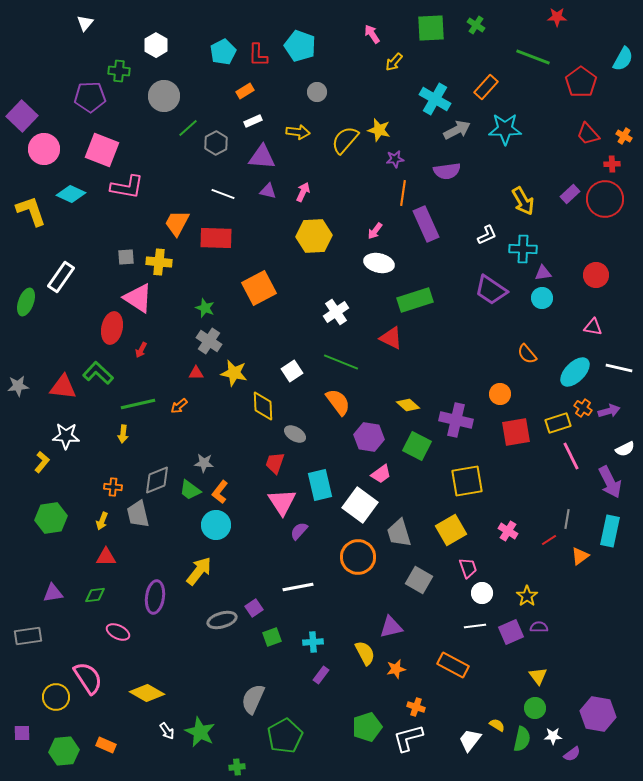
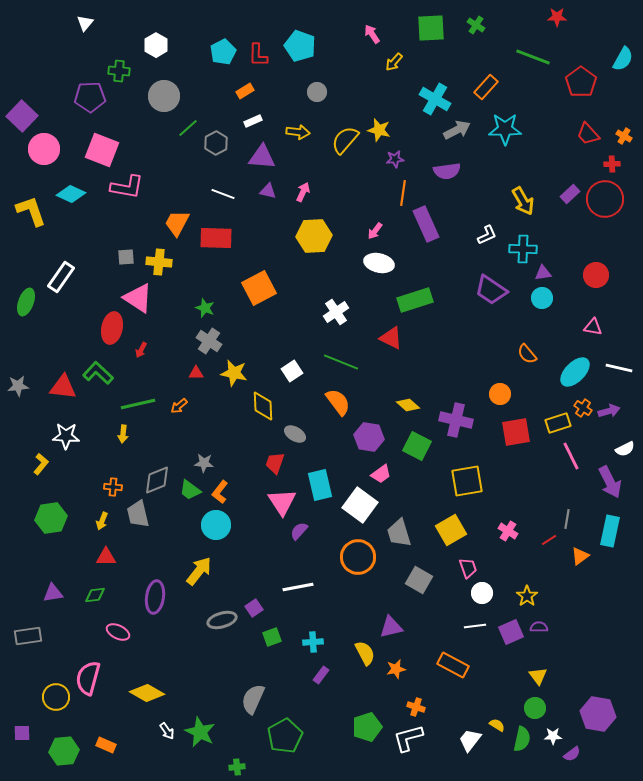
yellow L-shape at (42, 462): moved 1 px left, 2 px down
pink semicircle at (88, 678): rotated 132 degrees counterclockwise
